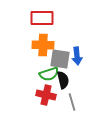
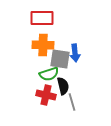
blue arrow: moved 2 px left, 3 px up
black semicircle: moved 6 px down
